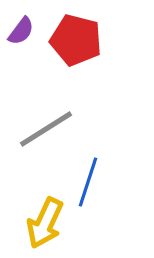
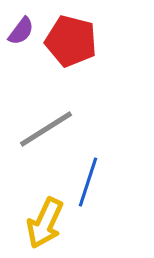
red pentagon: moved 5 px left, 1 px down
